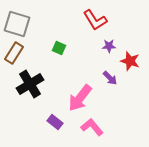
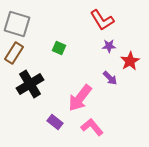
red L-shape: moved 7 px right
red star: rotated 24 degrees clockwise
